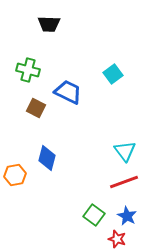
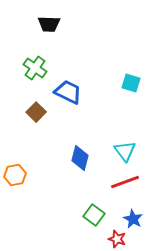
green cross: moved 7 px right, 2 px up; rotated 20 degrees clockwise
cyan square: moved 18 px right, 9 px down; rotated 36 degrees counterclockwise
brown square: moved 4 px down; rotated 18 degrees clockwise
blue diamond: moved 33 px right
red line: moved 1 px right
blue star: moved 6 px right, 3 px down
